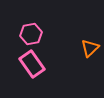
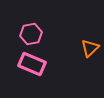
pink rectangle: rotated 32 degrees counterclockwise
